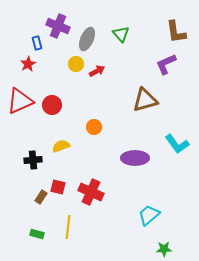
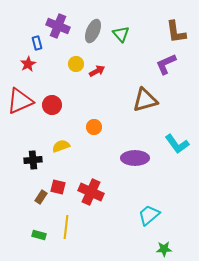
gray ellipse: moved 6 px right, 8 px up
yellow line: moved 2 px left
green rectangle: moved 2 px right, 1 px down
